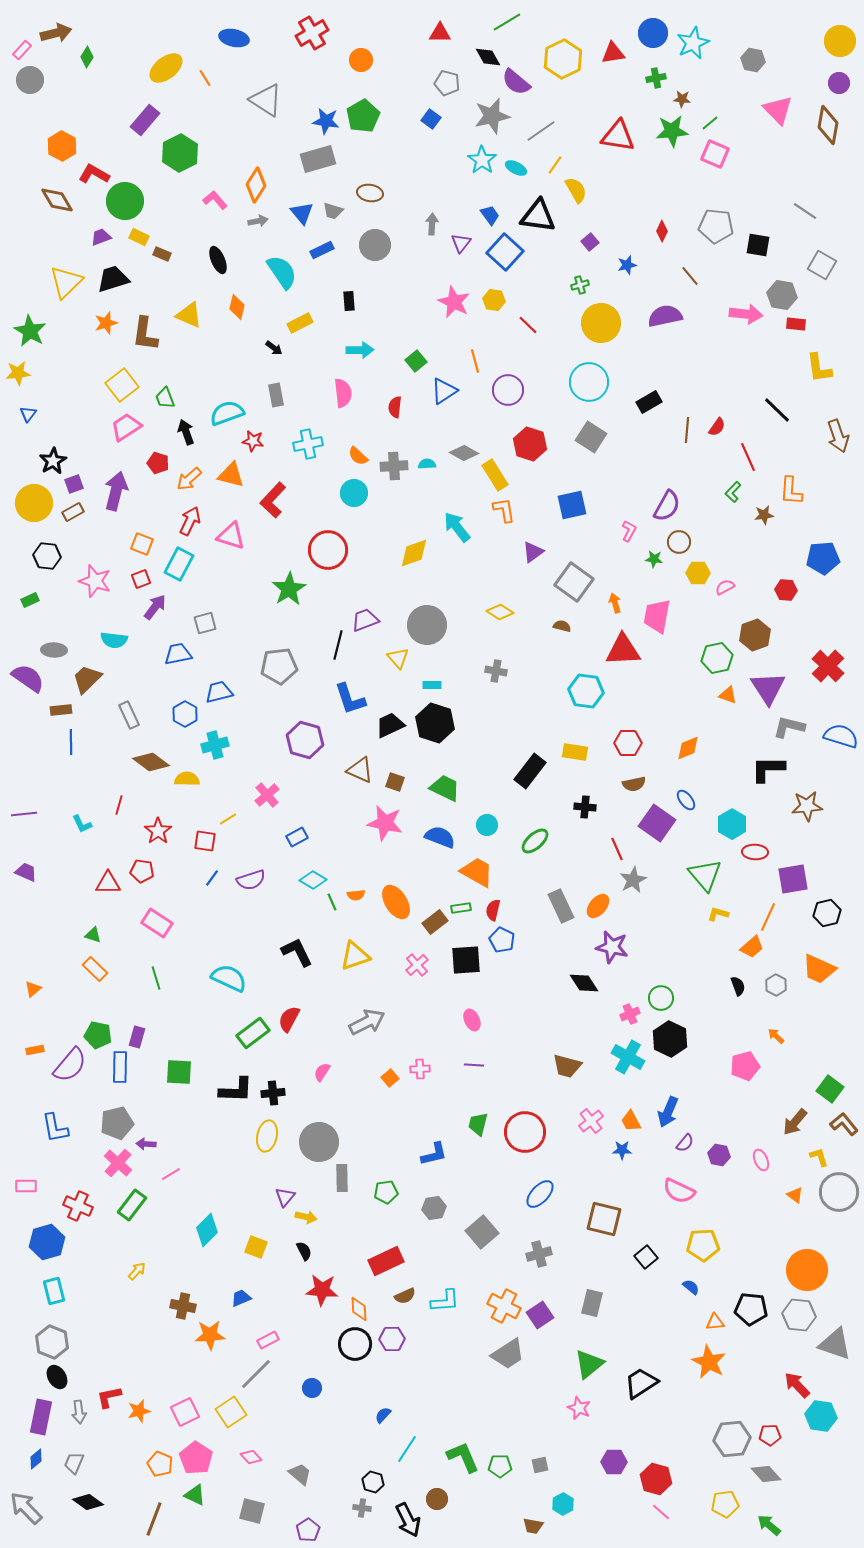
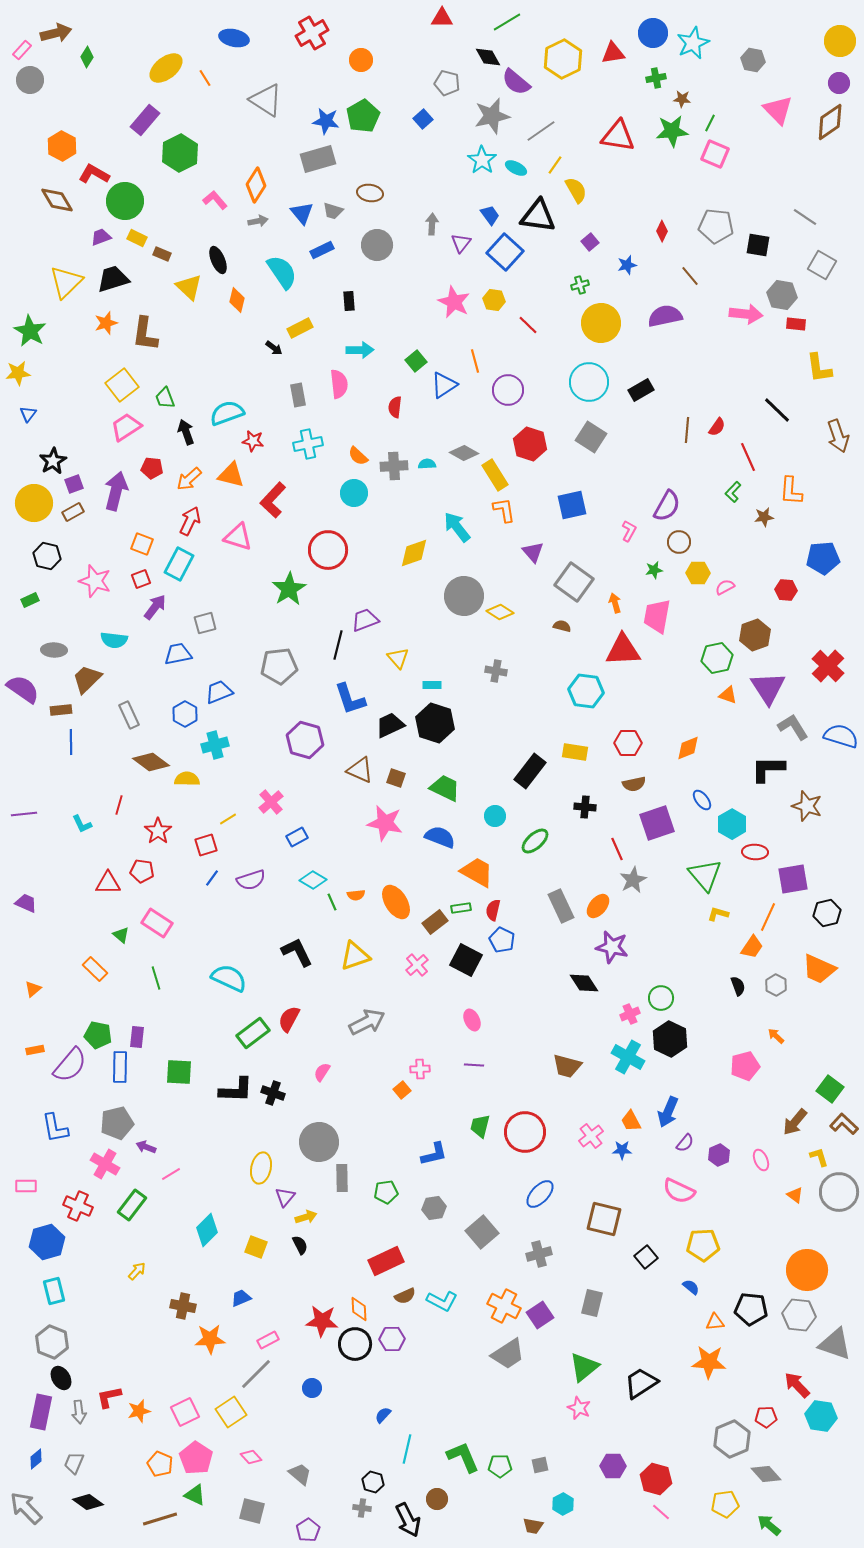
red triangle at (440, 33): moved 2 px right, 15 px up
blue square at (431, 119): moved 8 px left; rotated 12 degrees clockwise
green line at (710, 123): rotated 24 degrees counterclockwise
brown diamond at (828, 125): moved 2 px right, 3 px up; rotated 45 degrees clockwise
gray line at (805, 211): moved 6 px down
yellow rectangle at (139, 237): moved 2 px left, 1 px down
gray circle at (375, 245): moved 2 px right
orange diamond at (237, 307): moved 7 px up
yellow triangle at (189, 315): moved 28 px up; rotated 20 degrees clockwise
yellow rectangle at (300, 323): moved 5 px down
blue triangle at (444, 391): moved 6 px up
pink semicircle at (343, 393): moved 4 px left, 9 px up
gray rectangle at (276, 395): moved 22 px right
black rectangle at (649, 402): moved 8 px left, 12 px up
red pentagon at (158, 463): moved 6 px left, 5 px down; rotated 10 degrees counterclockwise
brown star at (764, 515): moved 2 px down
pink triangle at (231, 536): moved 7 px right, 1 px down
purple triangle at (533, 552): rotated 35 degrees counterclockwise
black hexagon at (47, 556): rotated 8 degrees clockwise
green star at (654, 559): moved 11 px down; rotated 18 degrees counterclockwise
gray circle at (427, 625): moved 37 px right, 29 px up
purple semicircle at (28, 678): moved 5 px left, 11 px down
blue trapezoid at (219, 692): rotated 8 degrees counterclockwise
gray L-shape at (789, 727): moved 4 px right; rotated 44 degrees clockwise
brown square at (395, 782): moved 1 px right, 4 px up
pink cross at (267, 795): moved 4 px right, 7 px down
blue ellipse at (686, 800): moved 16 px right
brown star at (807, 806): rotated 24 degrees clockwise
purple square at (657, 823): rotated 36 degrees clockwise
cyan circle at (487, 825): moved 8 px right, 9 px up
red square at (205, 841): moved 1 px right, 4 px down; rotated 25 degrees counterclockwise
purple trapezoid at (26, 872): moved 31 px down
green triangle at (93, 935): moved 28 px right; rotated 24 degrees clockwise
orange trapezoid at (752, 947): rotated 15 degrees counterclockwise
black square at (466, 960): rotated 32 degrees clockwise
purple rectangle at (137, 1037): rotated 10 degrees counterclockwise
orange square at (390, 1078): moved 12 px right, 12 px down
black cross at (273, 1093): rotated 25 degrees clockwise
pink cross at (591, 1121): moved 15 px down
green trapezoid at (478, 1124): moved 2 px right, 2 px down
brown L-shape at (844, 1124): rotated 8 degrees counterclockwise
yellow ellipse at (267, 1136): moved 6 px left, 32 px down
purple arrow at (146, 1144): moved 3 px down; rotated 18 degrees clockwise
purple hexagon at (719, 1155): rotated 25 degrees clockwise
pink cross at (118, 1163): moved 13 px left, 1 px down; rotated 12 degrees counterclockwise
yellow arrow at (306, 1217): rotated 30 degrees counterclockwise
black semicircle at (304, 1251): moved 4 px left, 6 px up
red star at (322, 1290): moved 31 px down
cyan L-shape at (445, 1301): moved 3 px left; rotated 32 degrees clockwise
orange star at (210, 1335): moved 4 px down
orange star at (709, 1362): rotated 24 degrees counterclockwise
green triangle at (589, 1364): moved 5 px left, 3 px down
black ellipse at (57, 1377): moved 4 px right, 1 px down
purple rectangle at (41, 1417): moved 5 px up
red pentagon at (770, 1435): moved 4 px left, 18 px up
gray hexagon at (732, 1439): rotated 18 degrees counterclockwise
cyan line at (407, 1449): rotated 20 degrees counterclockwise
purple hexagon at (614, 1462): moved 1 px left, 4 px down
brown line at (154, 1519): moved 6 px right; rotated 52 degrees clockwise
